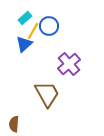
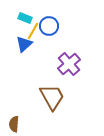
cyan rectangle: rotated 64 degrees clockwise
brown trapezoid: moved 5 px right, 3 px down
